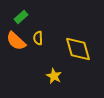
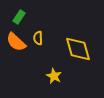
green rectangle: moved 2 px left; rotated 16 degrees counterclockwise
orange semicircle: moved 1 px down
